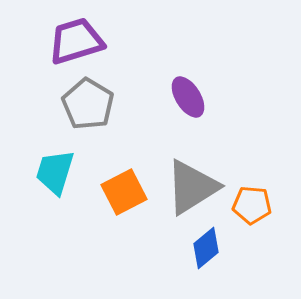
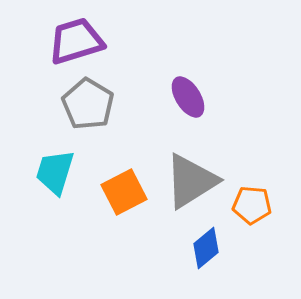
gray triangle: moved 1 px left, 6 px up
